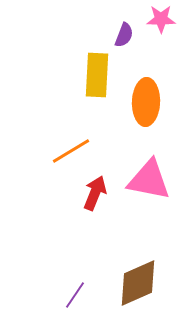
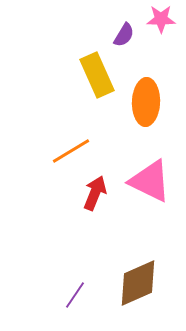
purple semicircle: rotated 10 degrees clockwise
yellow rectangle: rotated 27 degrees counterclockwise
pink triangle: moved 1 px right, 1 px down; rotated 15 degrees clockwise
